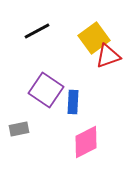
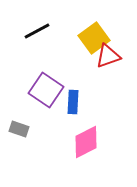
gray rectangle: rotated 30 degrees clockwise
